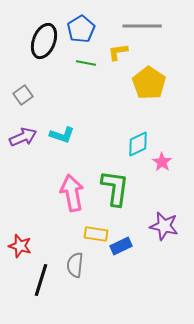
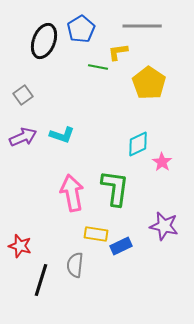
green line: moved 12 px right, 4 px down
